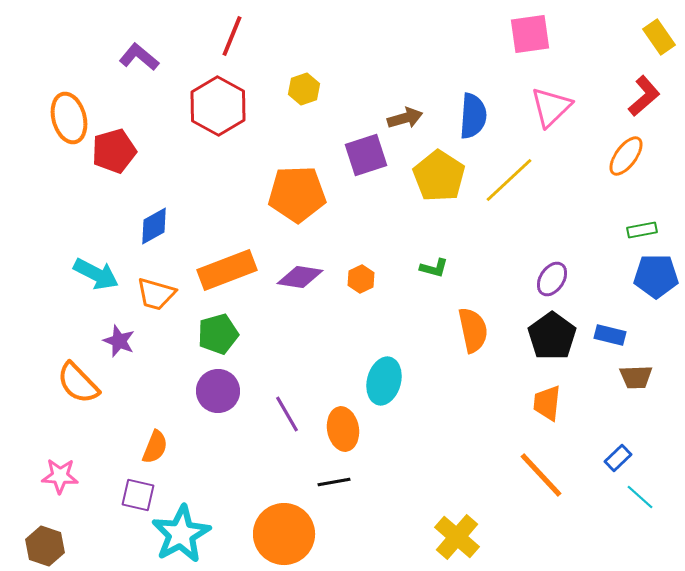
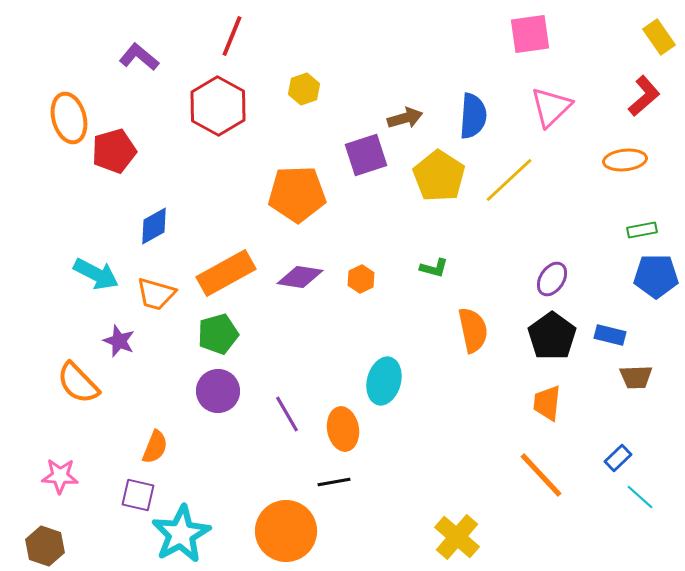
orange ellipse at (626, 156): moved 1 px left, 4 px down; rotated 48 degrees clockwise
orange rectangle at (227, 270): moved 1 px left, 3 px down; rotated 8 degrees counterclockwise
orange circle at (284, 534): moved 2 px right, 3 px up
